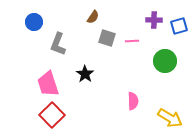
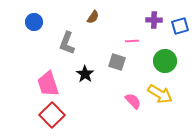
blue square: moved 1 px right
gray square: moved 10 px right, 24 px down
gray L-shape: moved 9 px right, 1 px up
pink semicircle: rotated 42 degrees counterclockwise
yellow arrow: moved 10 px left, 24 px up
